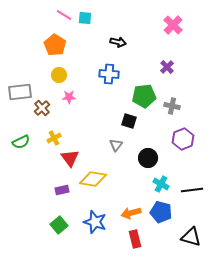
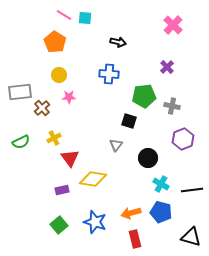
orange pentagon: moved 3 px up
